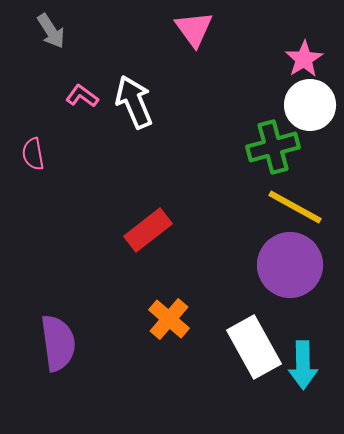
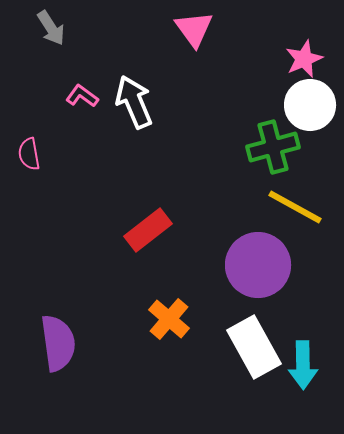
gray arrow: moved 3 px up
pink star: rotated 9 degrees clockwise
pink semicircle: moved 4 px left
purple circle: moved 32 px left
